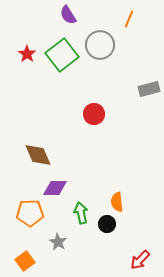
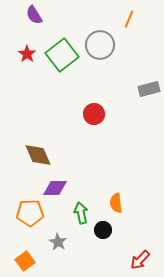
purple semicircle: moved 34 px left
orange semicircle: moved 1 px left, 1 px down
black circle: moved 4 px left, 6 px down
